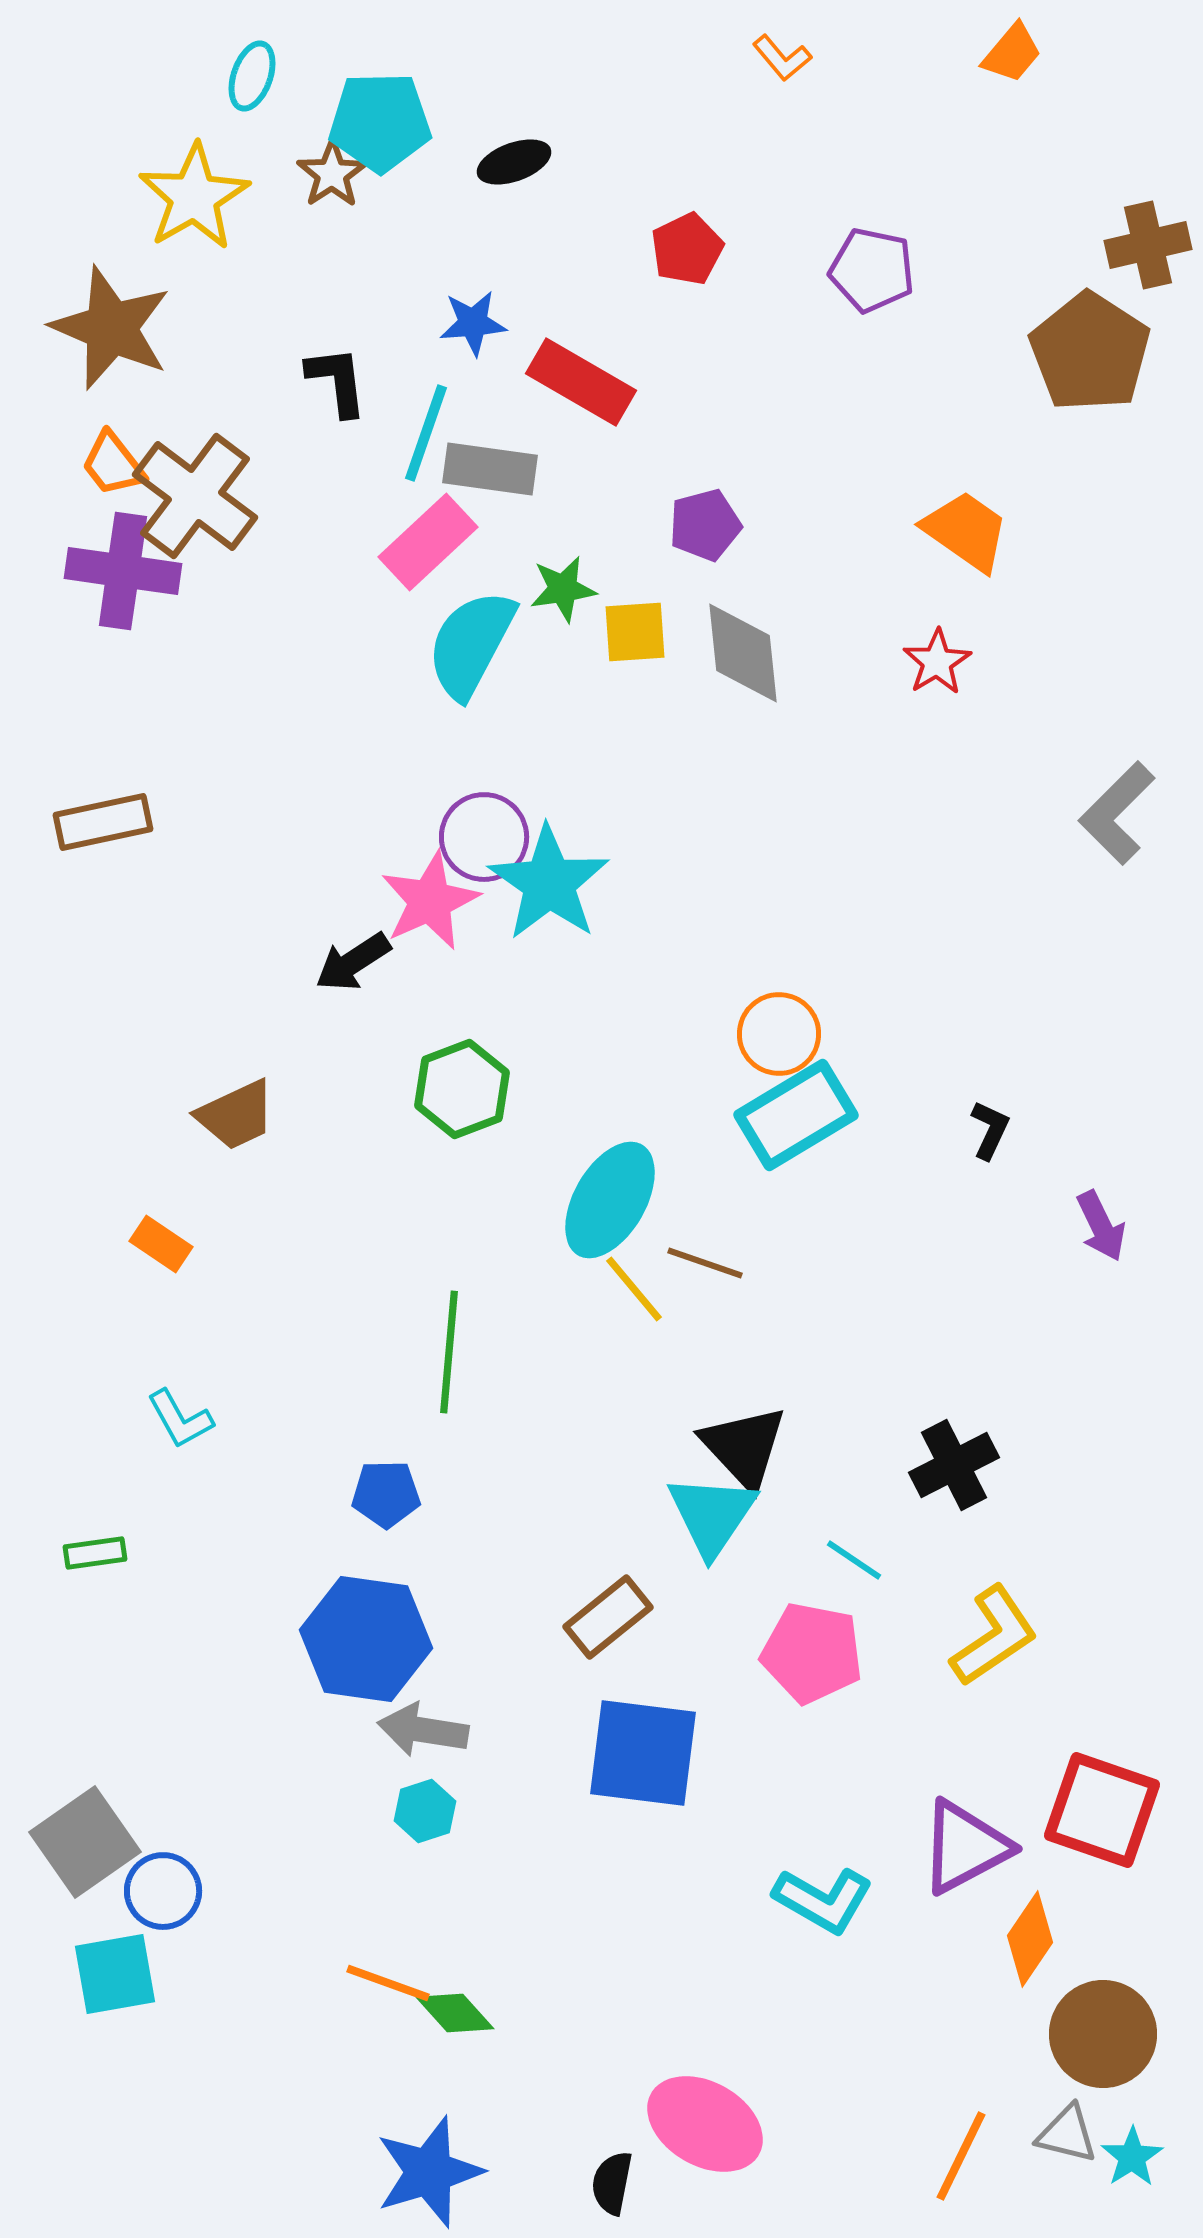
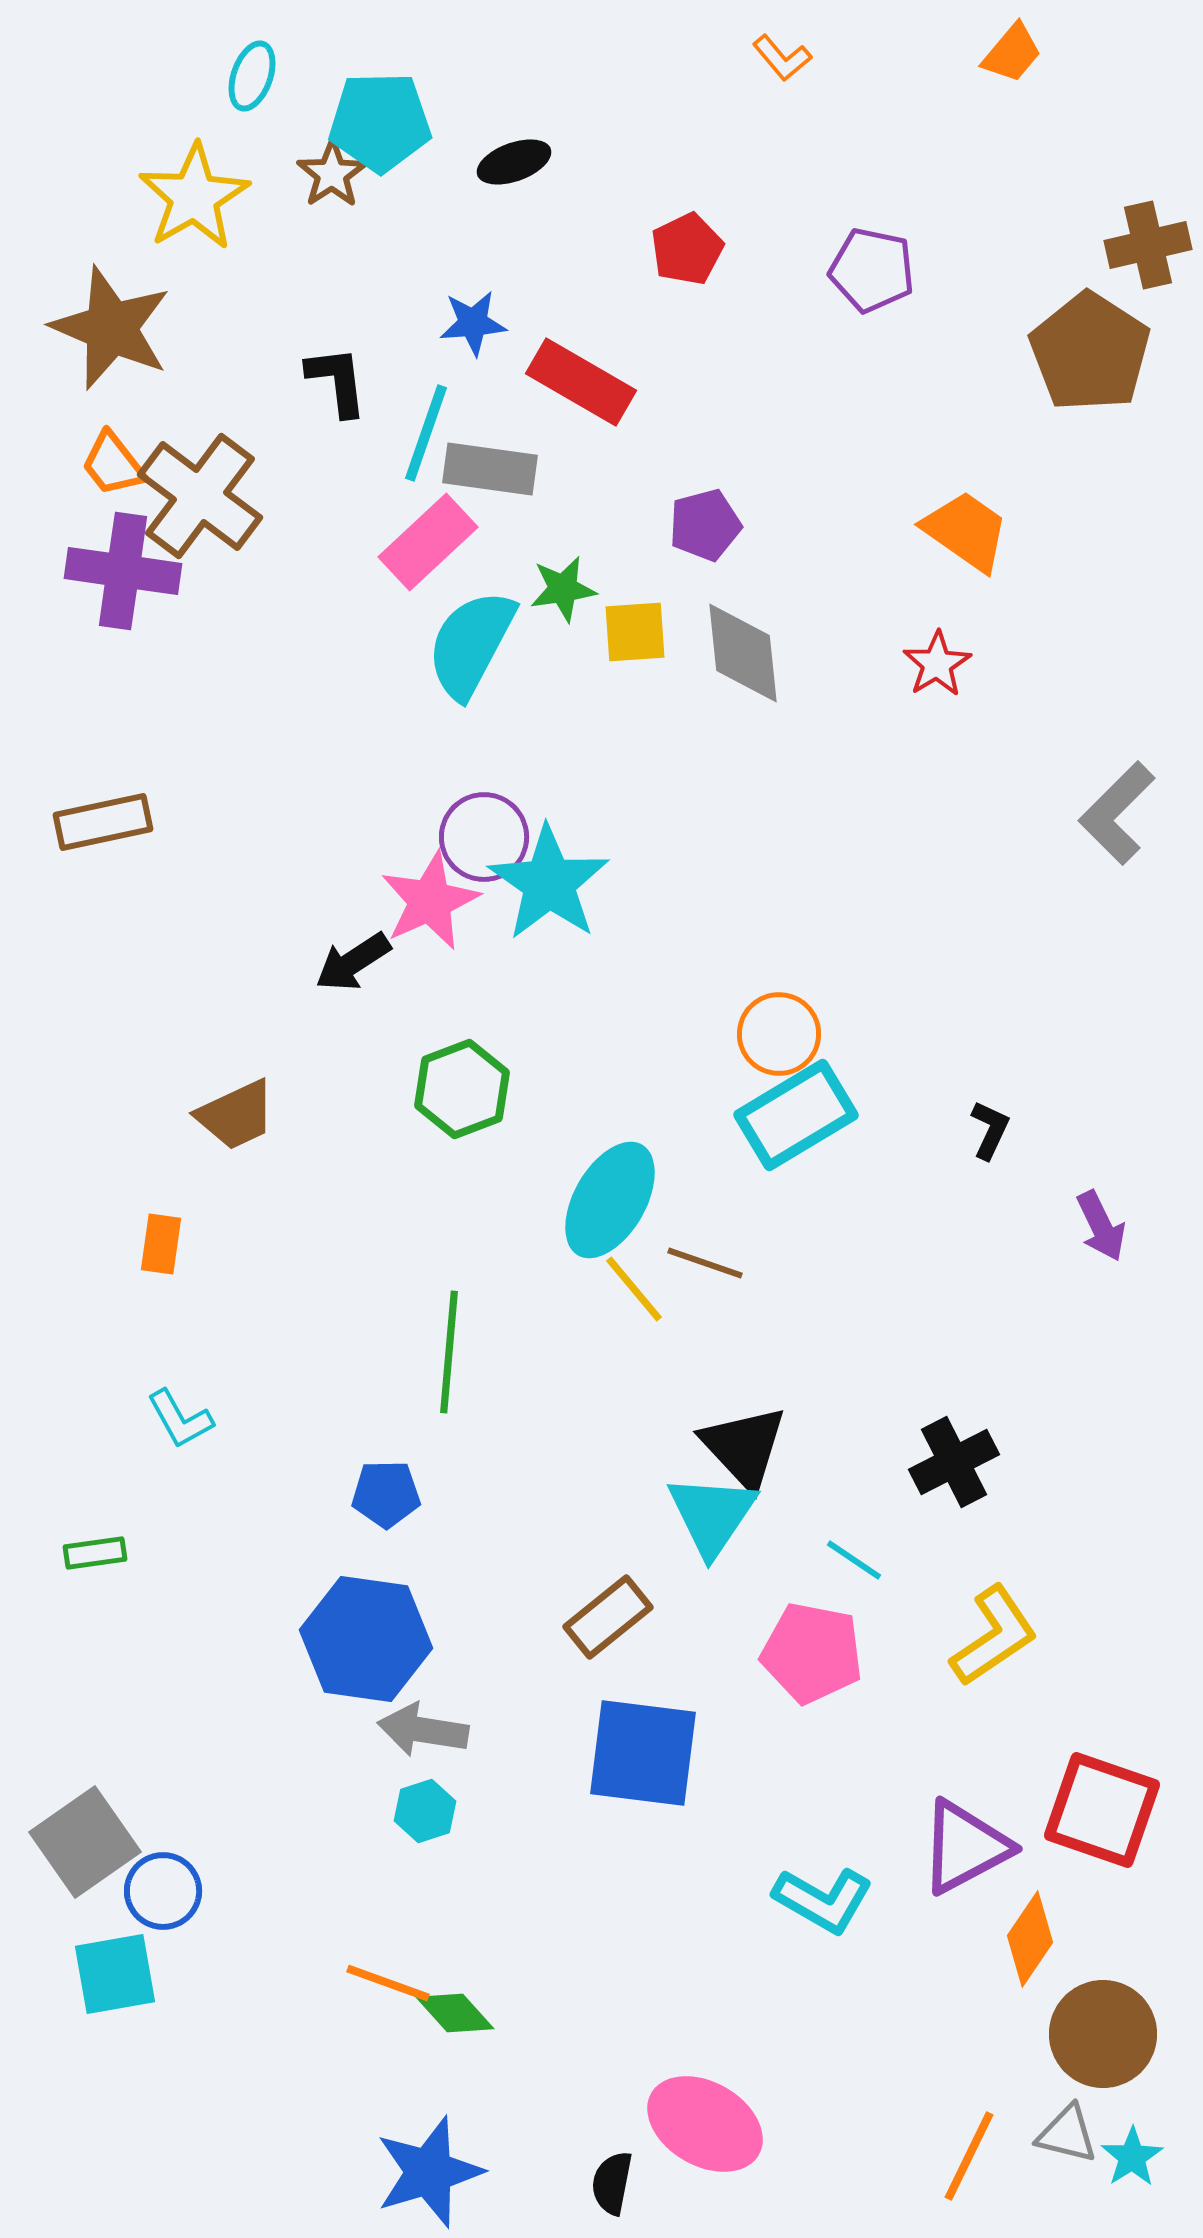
brown cross at (195, 496): moved 5 px right
red star at (937, 662): moved 2 px down
orange rectangle at (161, 1244): rotated 64 degrees clockwise
black cross at (954, 1465): moved 3 px up
orange line at (961, 2156): moved 8 px right
